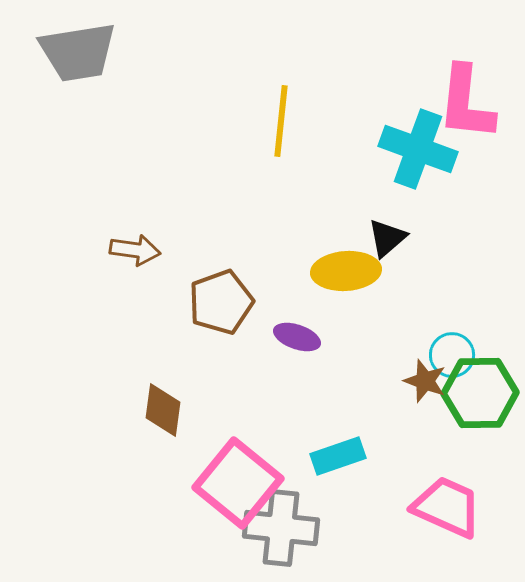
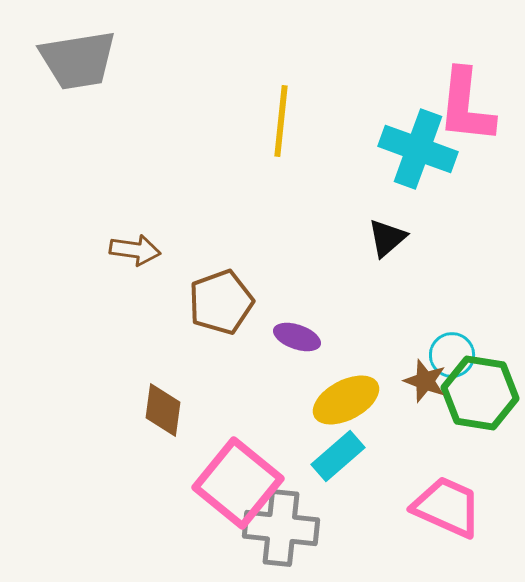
gray trapezoid: moved 8 px down
pink L-shape: moved 3 px down
yellow ellipse: moved 129 px down; rotated 24 degrees counterclockwise
green hexagon: rotated 10 degrees clockwise
cyan rectangle: rotated 22 degrees counterclockwise
